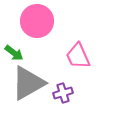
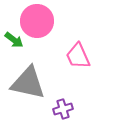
green arrow: moved 13 px up
gray triangle: rotated 42 degrees clockwise
purple cross: moved 16 px down
